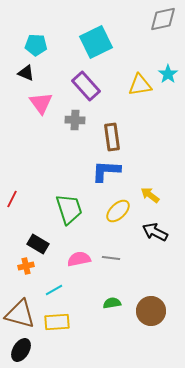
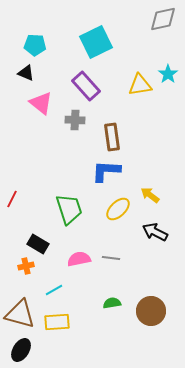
cyan pentagon: moved 1 px left
pink triangle: rotated 15 degrees counterclockwise
yellow ellipse: moved 2 px up
